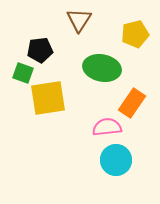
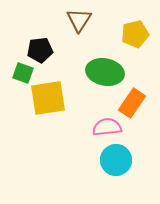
green ellipse: moved 3 px right, 4 px down
